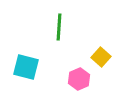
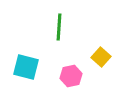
pink hexagon: moved 8 px left, 3 px up; rotated 10 degrees clockwise
